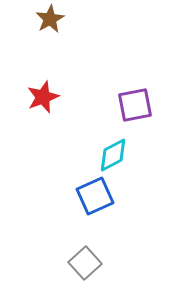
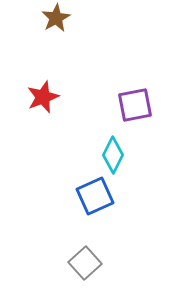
brown star: moved 6 px right, 1 px up
cyan diamond: rotated 36 degrees counterclockwise
